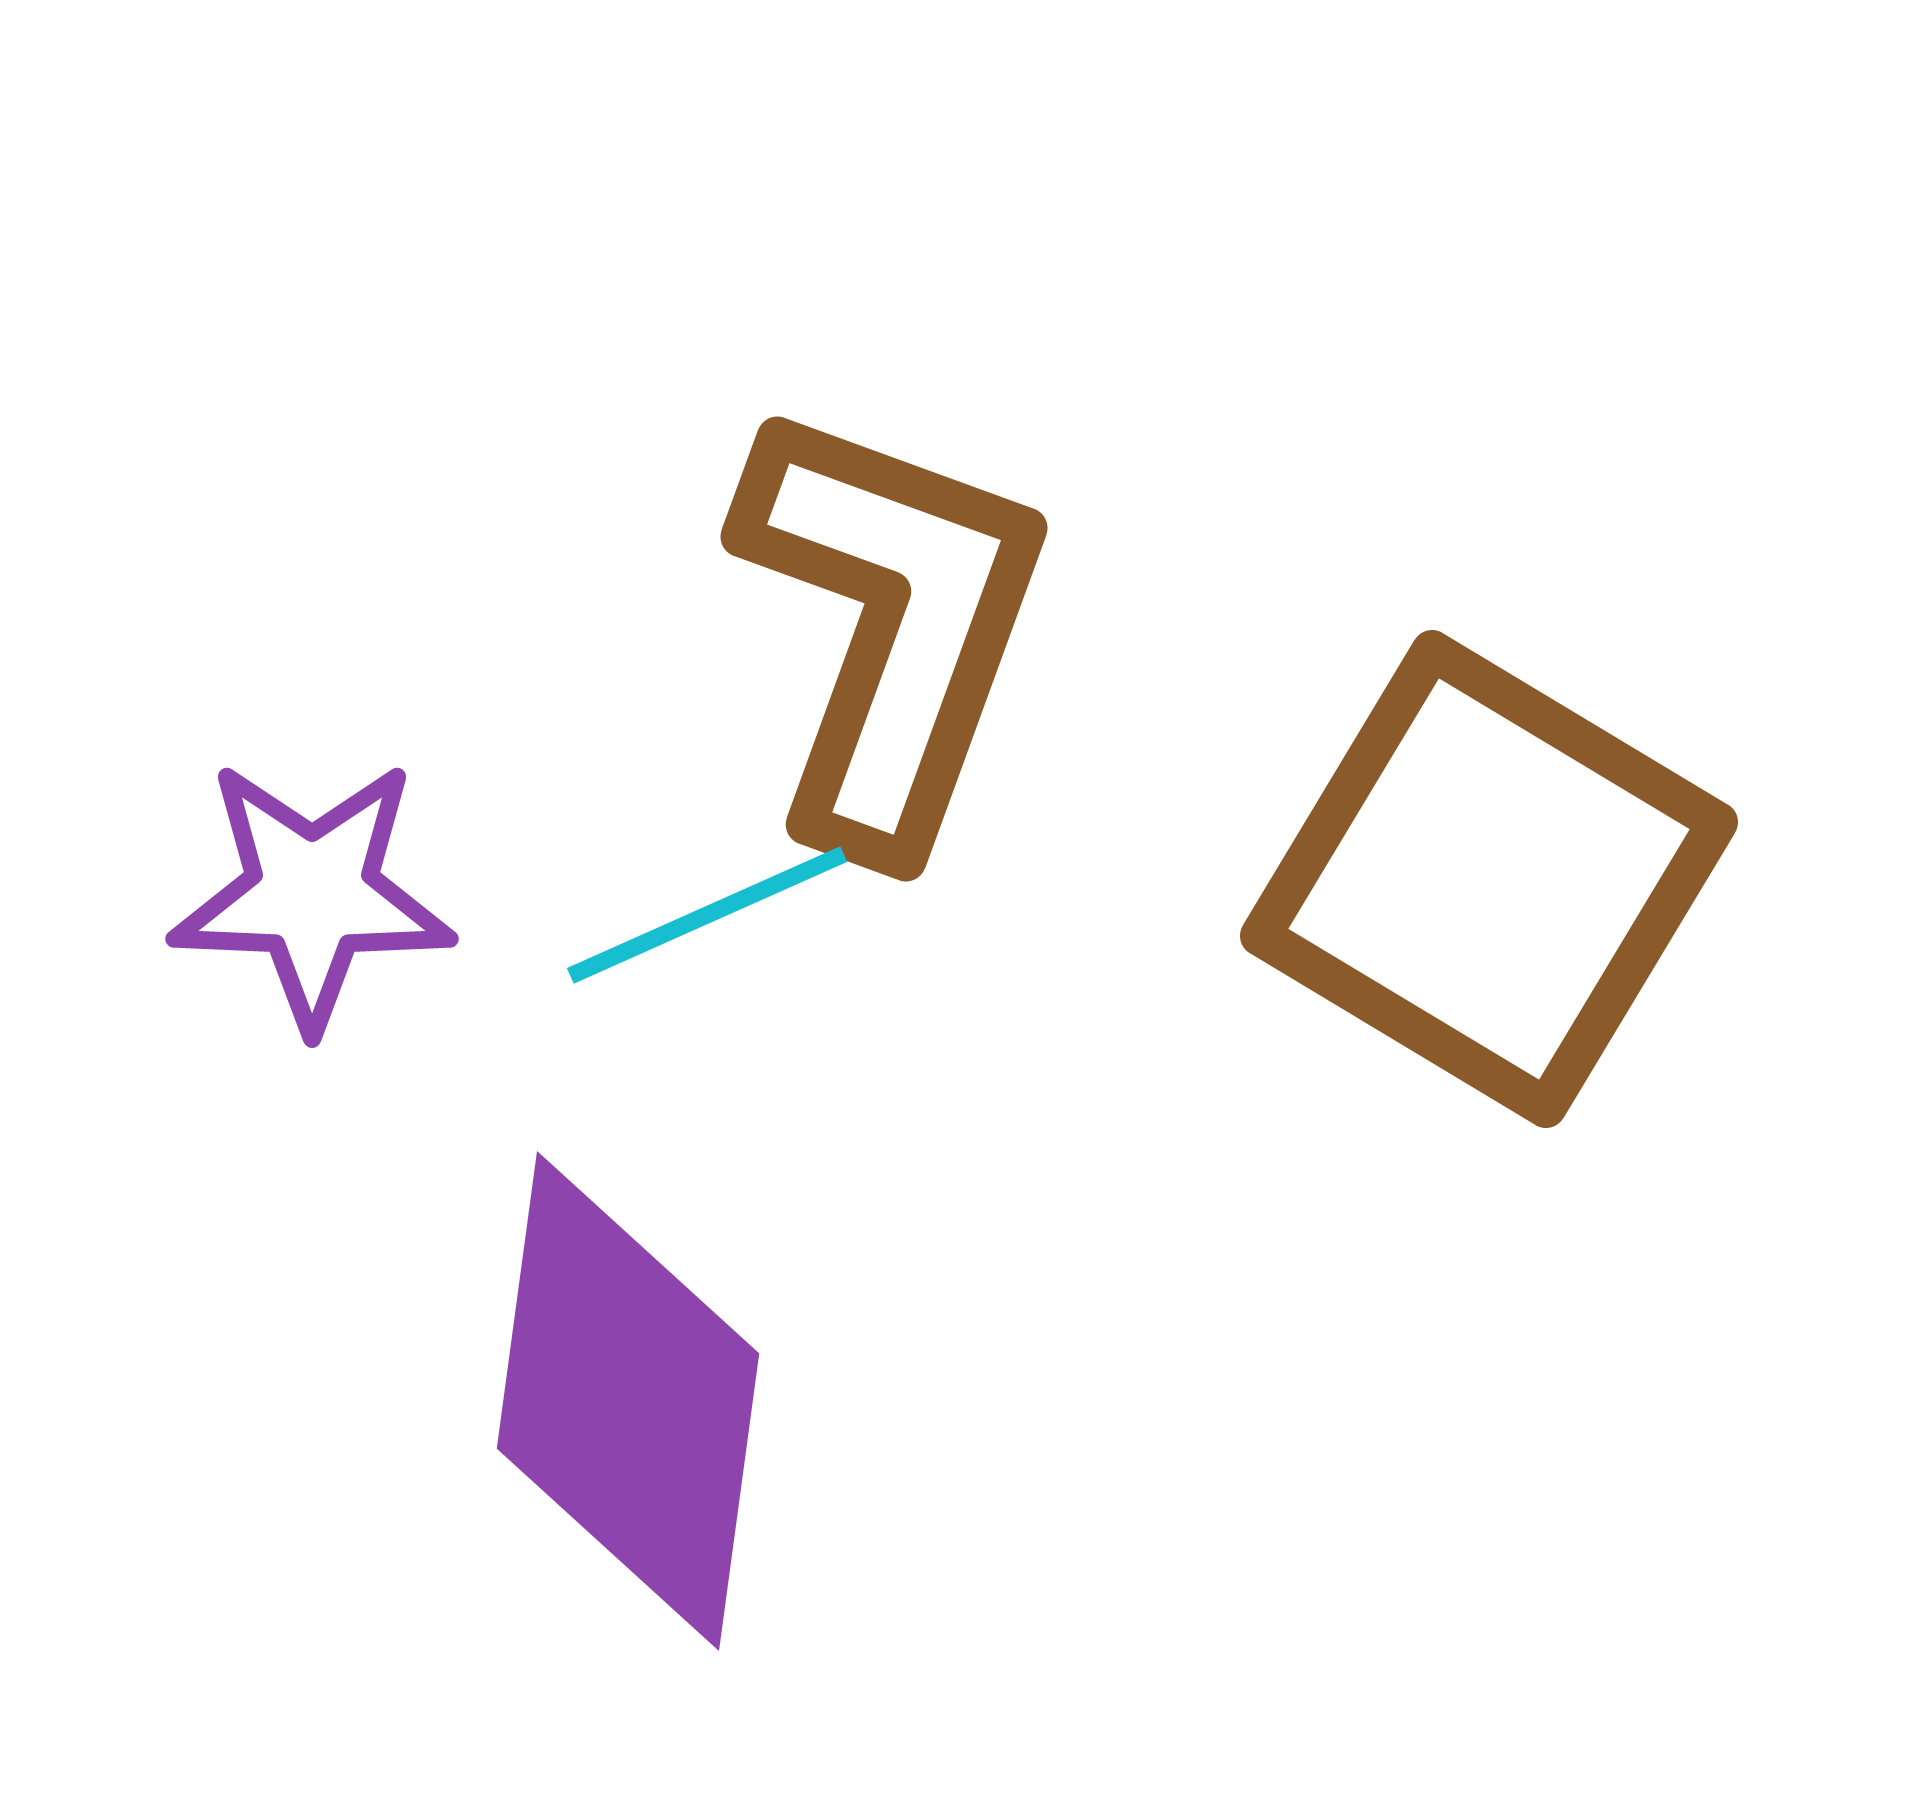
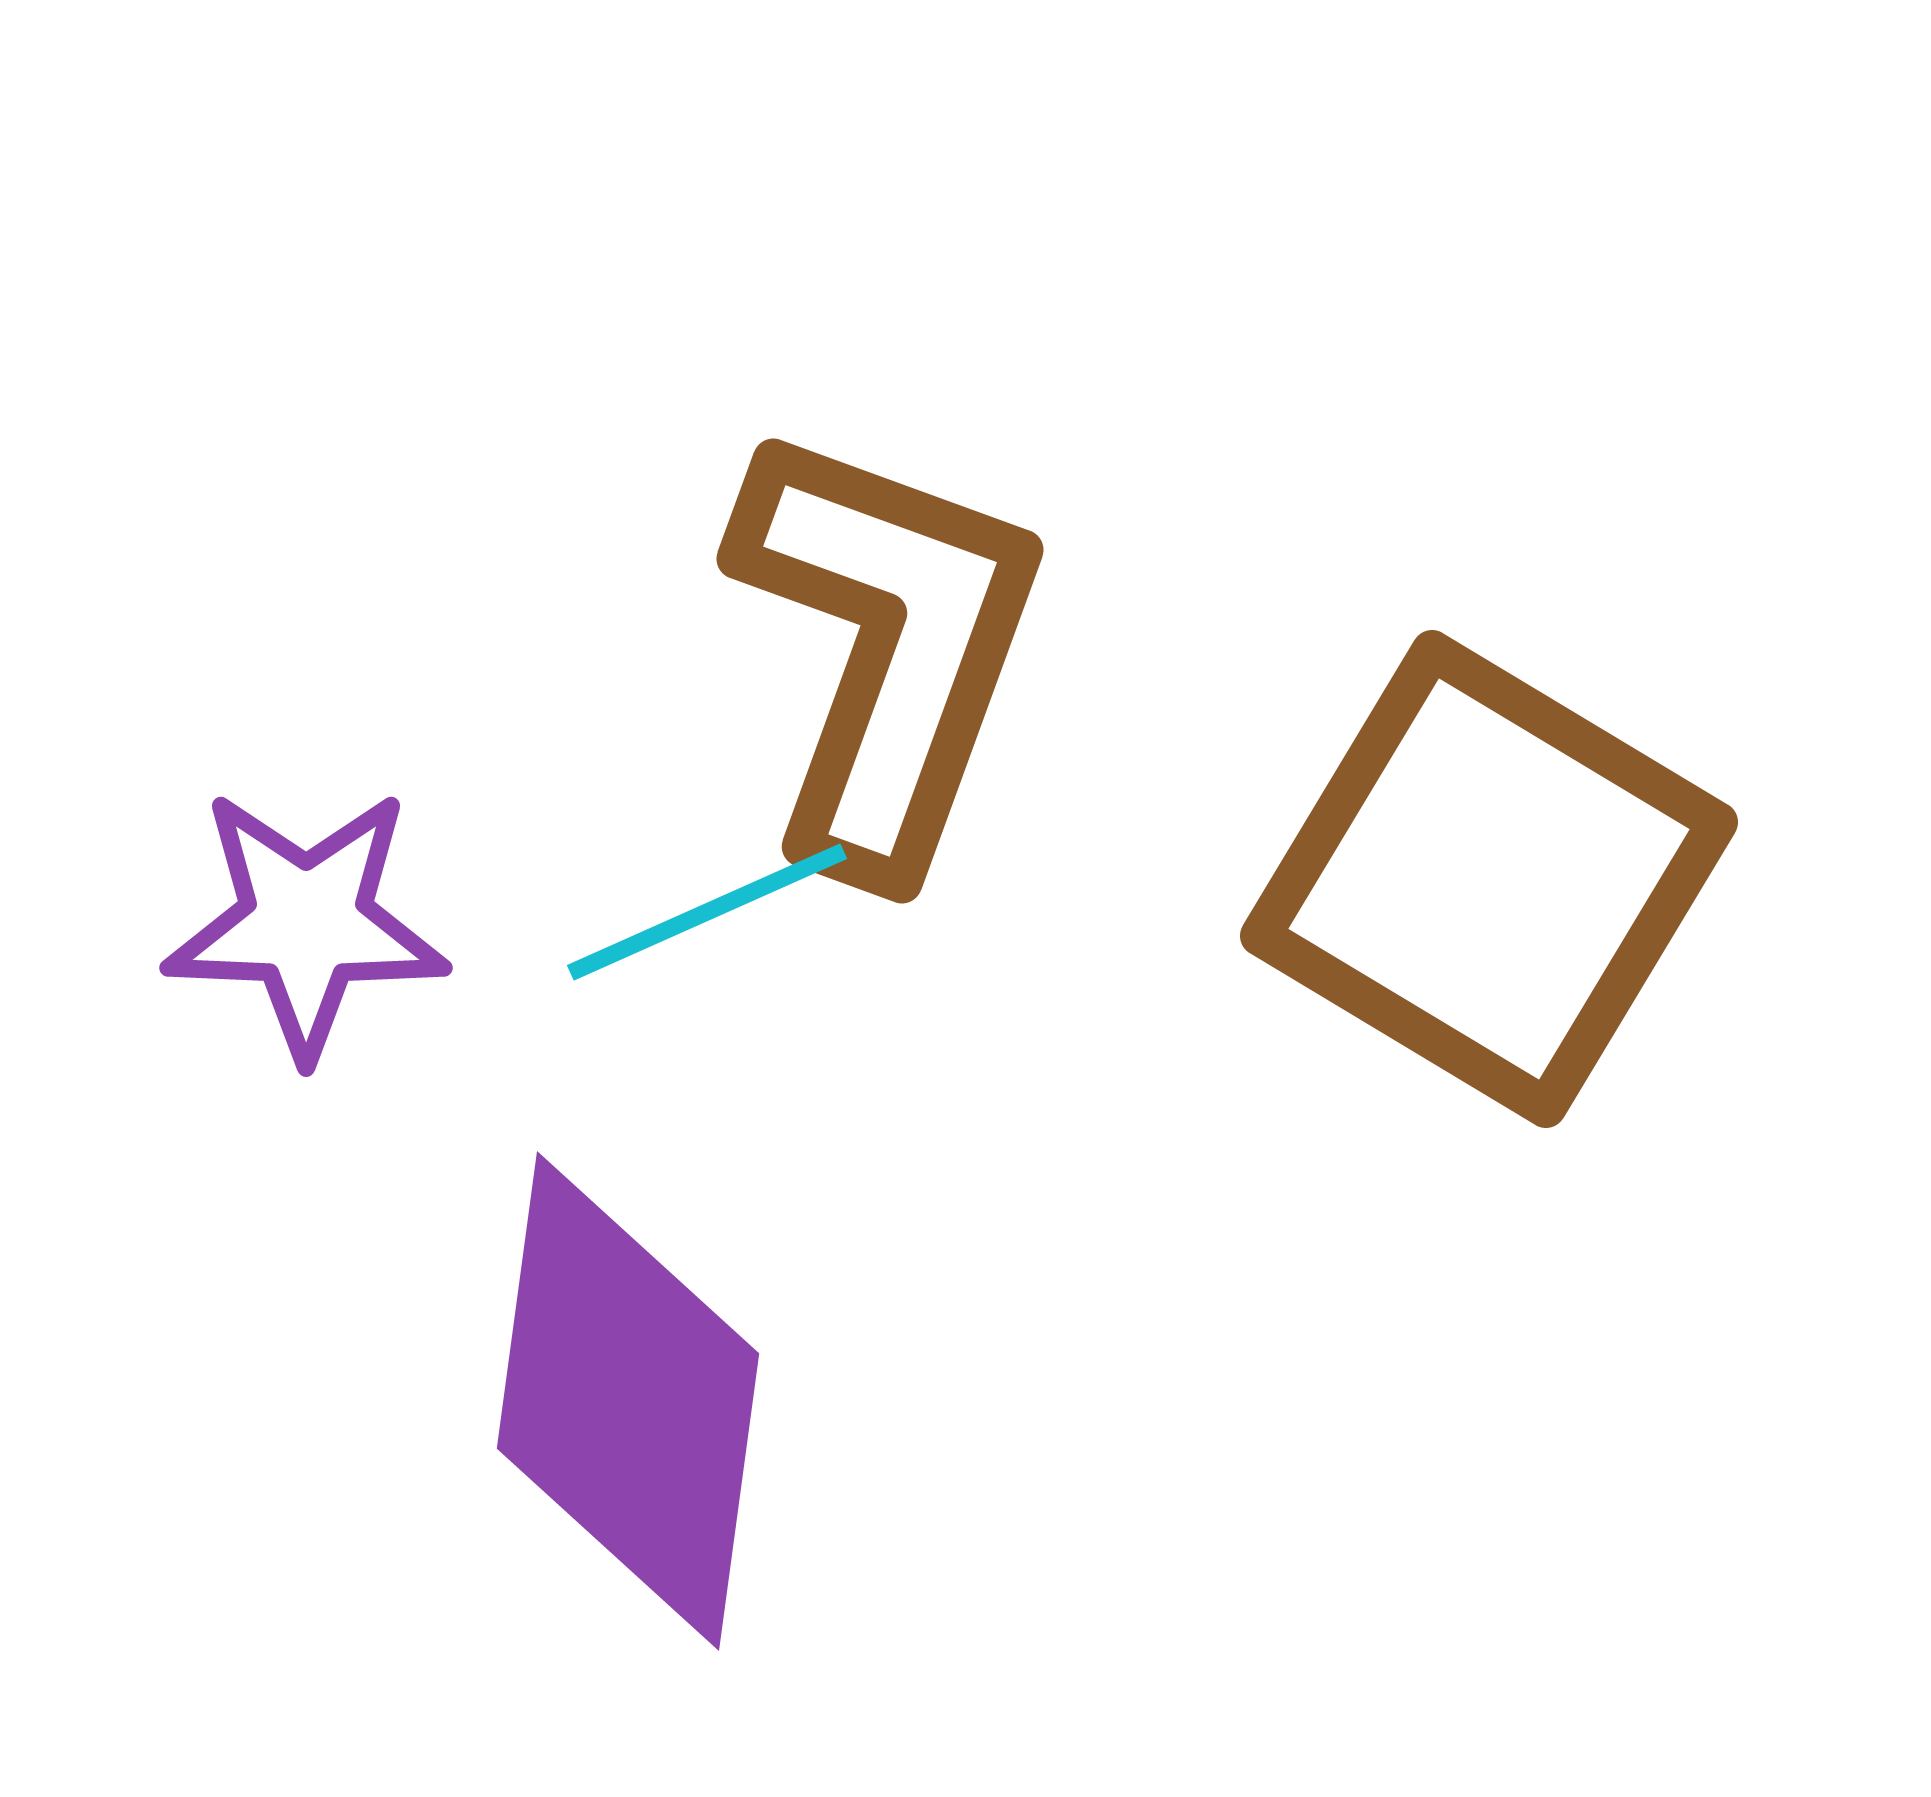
brown L-shape: moved 4 px left, 22 px down
purple star: moved 6 px left, 29 px down
cyan line: moved 3 px up
